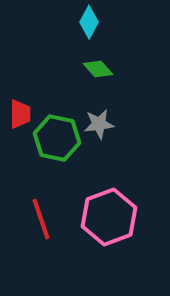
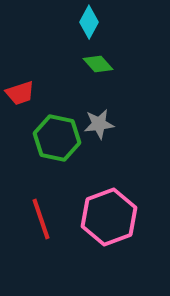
green diamond: moved 5 px up
red trapezoid: moved 21 px up; rotated 72 degrees clockwise
